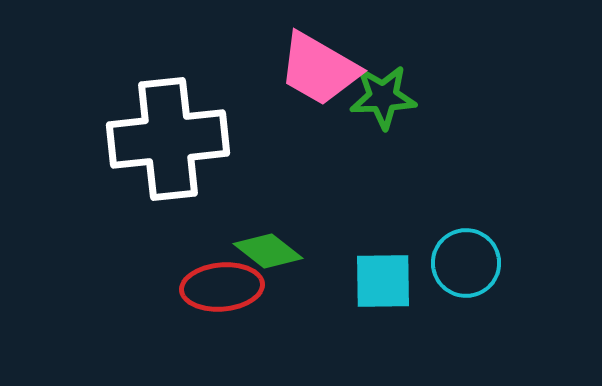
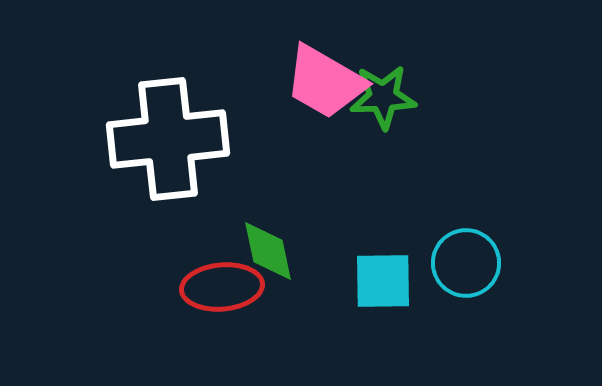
pink trapezoid: moved 6 px right, 13 px down
green diamond: rotated 40 degrees clockwise
